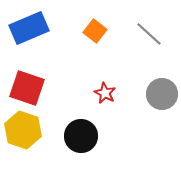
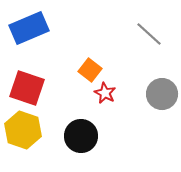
orange square: moved 5 px left, 39 px down
